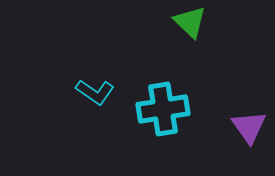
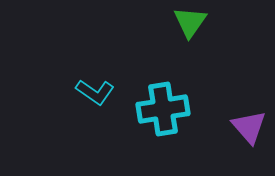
green triangle: rotated 21 degrees clockwise
purple triangle: rotated 6 degrees counterclockwise
